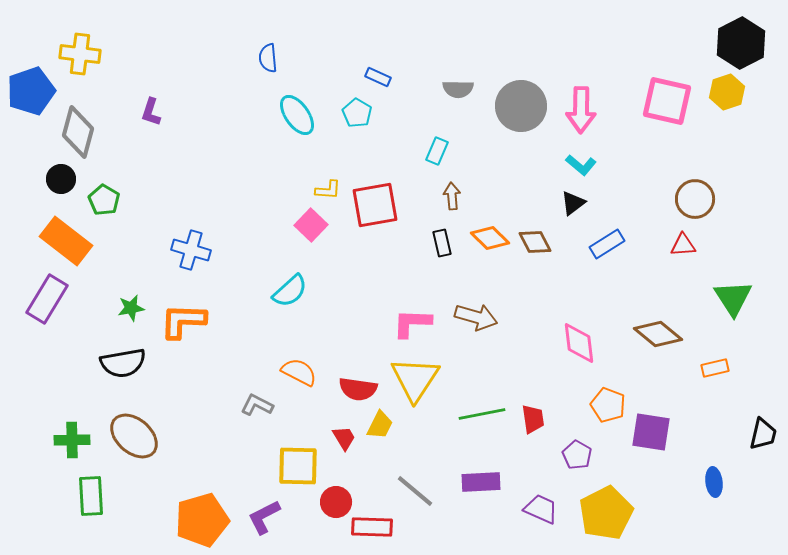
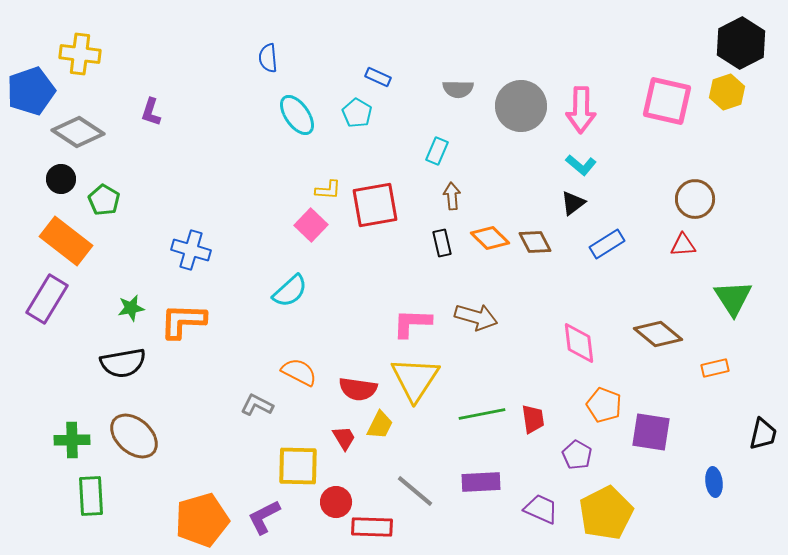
gray diamond at (78, 132): rotated 72 degrees counterclockwise
orange pentagon at (608, 405): moved 4 px left
